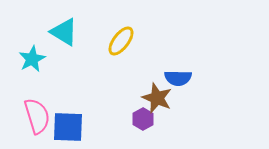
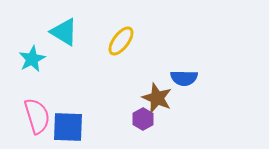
blue semicircle: moved 6 px right
